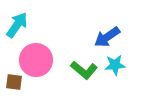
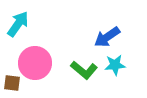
cyan arrow: moved 1 px right, 1 px up
pink circle: moved 1 px left, 3 px down
brown square: moved 2 px left, 1 px down
